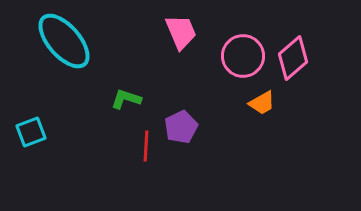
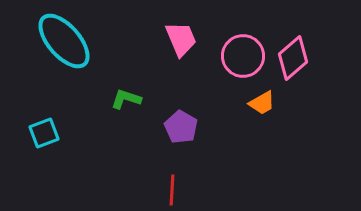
pink trapezoid: moved 7 px down
purple pentagon: rotated 16 degrees counterclockwise
cyan square: moved 13 px right, 1 px down
red line: moved 26 px right, 44 px down
